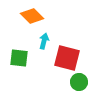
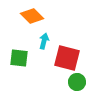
green circle: moved 2 px left
